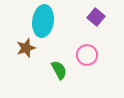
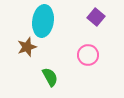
brown star: moved 1 px right, 1 px up
pink circle: moved 1 px right
green semicircle: moved 9 px left, 7 px down
